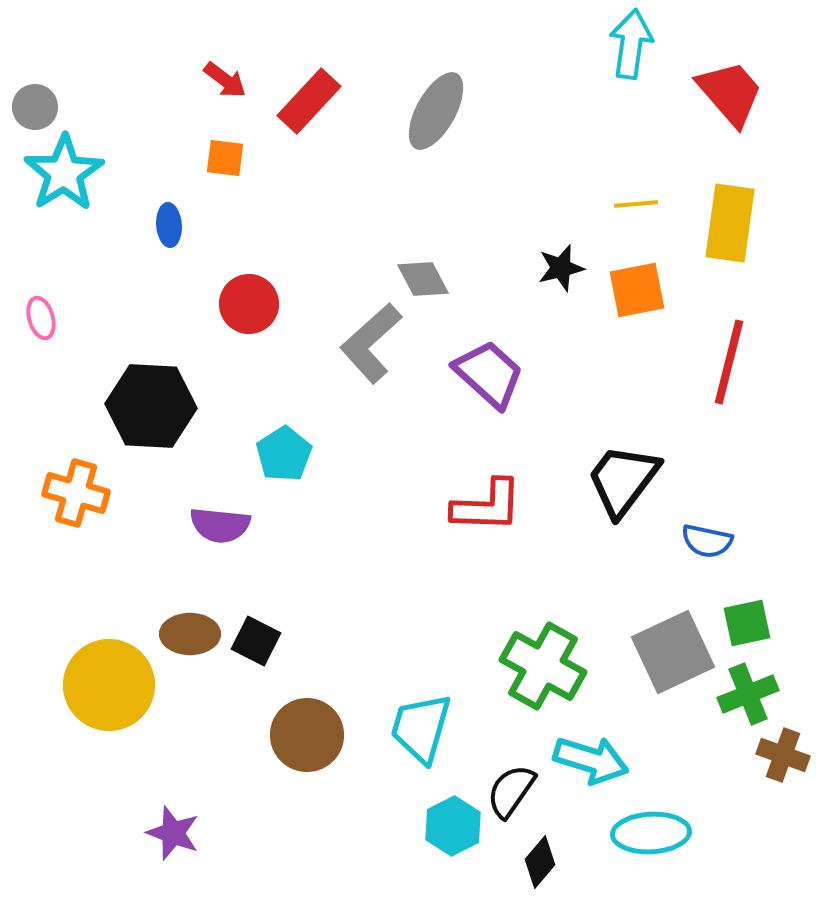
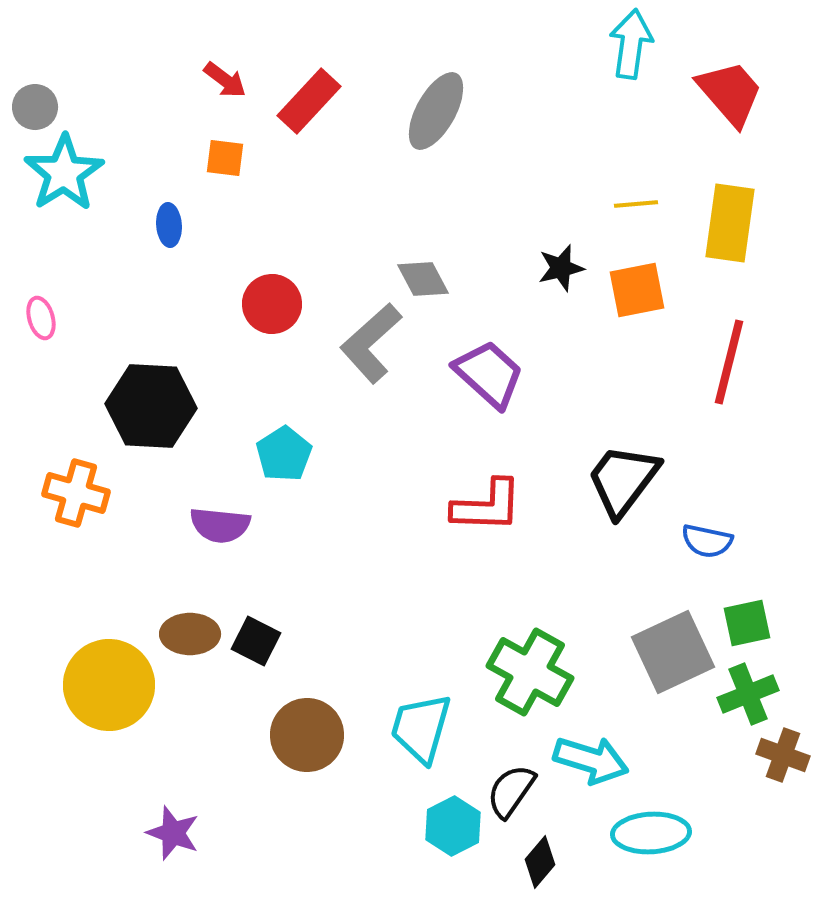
red circle at (249, 304): moved 23 px right
green cross at (543, 666): moved 13 px left, 6 px down
